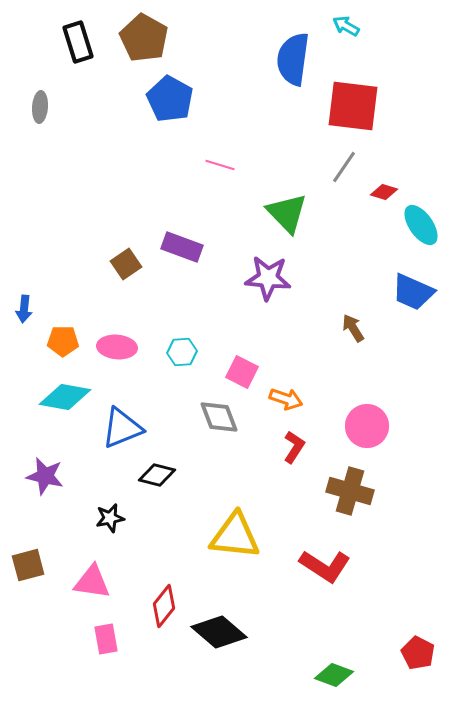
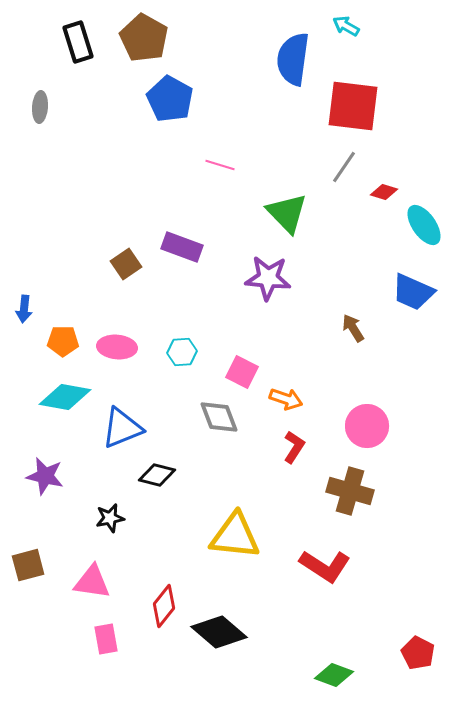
cyan ellipse at (421, 225): moved 3 px right
